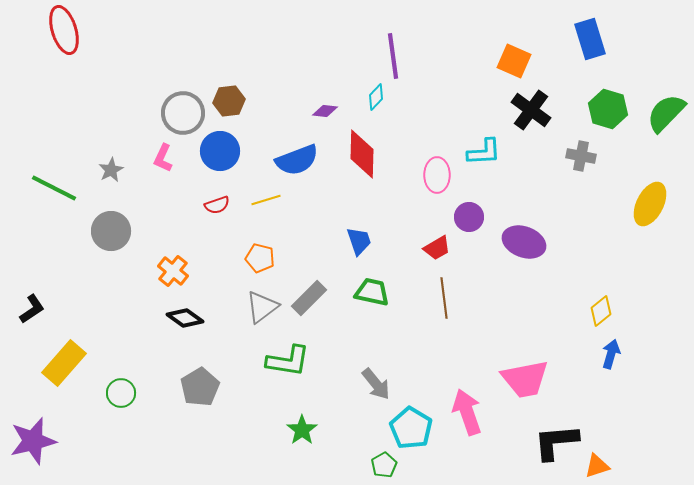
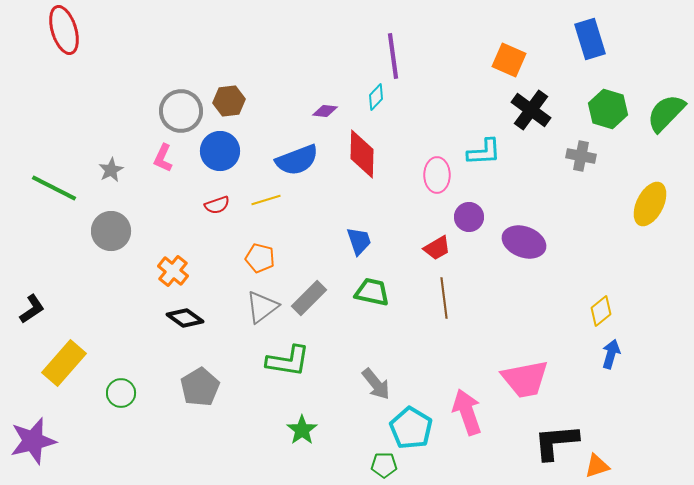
orange square at (514, 61): moved 5 px left, 1 px up
gray circle at (183, 113): moved 2 px left, 2 px up
green pentagon at (384, 465): rotated 30 degrees clockwise
